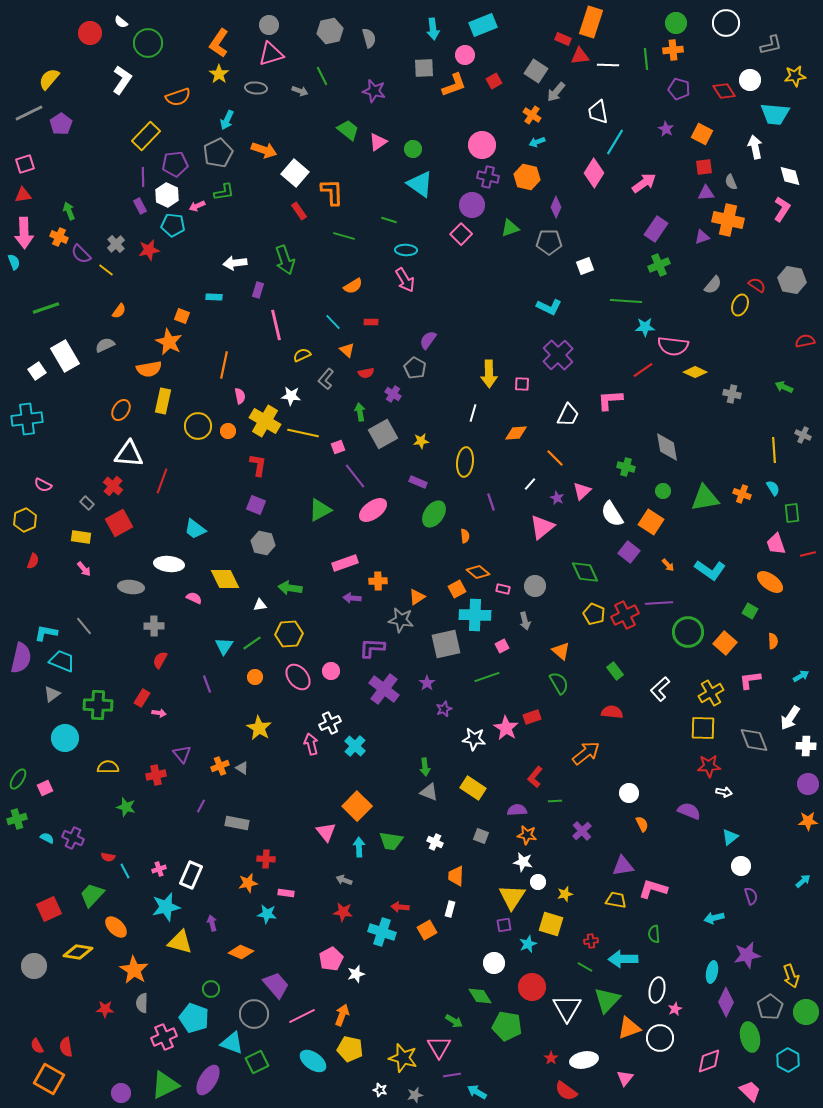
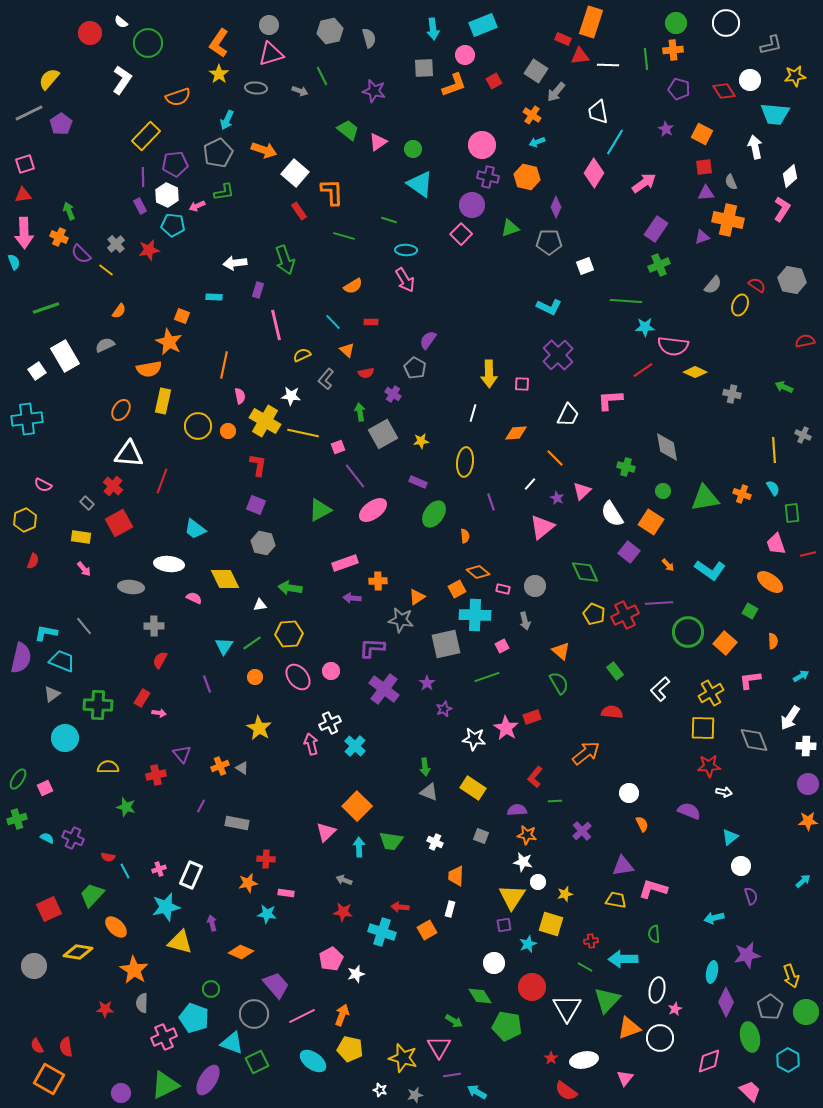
white diamond at (790, 176): rotated 65 degrees clockwise
pink triangle at (326, 832): rotated 25 degrees clockwise
